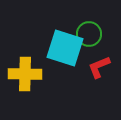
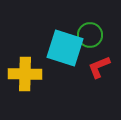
green circle: moved 1 px right, 1 px down
